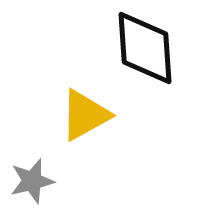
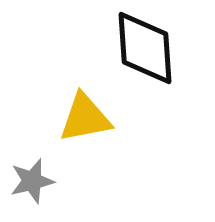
yellow triangle: moved 3 px down; rotated 18 degrees clockwise
